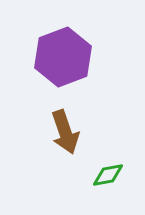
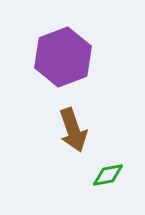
brown arrow: moved 8 px right, 2 px up
